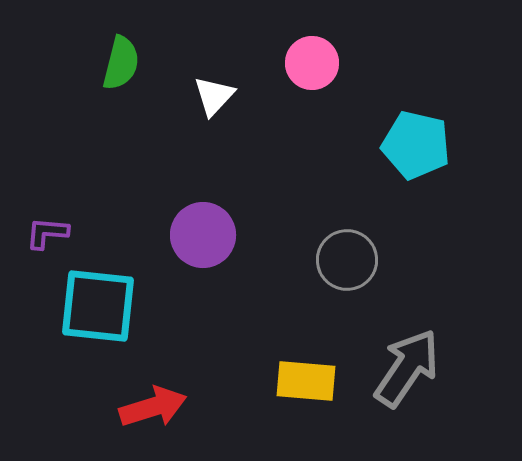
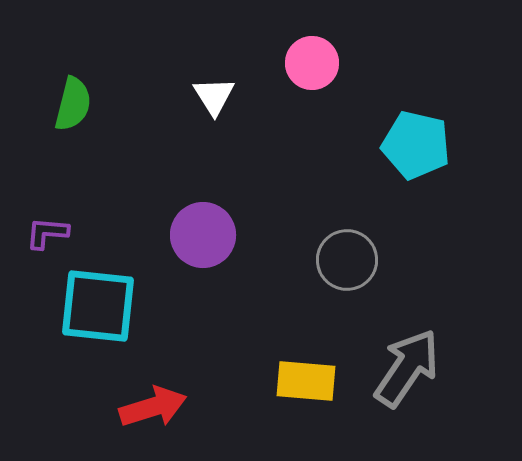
green semicircle: moved 48 px left, 41 px down
white triangle: rotated 15 degrees counterclockwise
